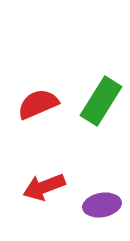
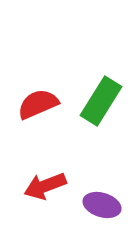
red arrow: moved 1 px right, 1 px up
purple ellipse: rotated 27 degrees clockwise
